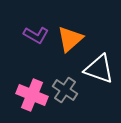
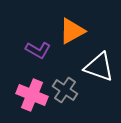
purple L-shape: moved 2 px right, 15 px down
orange triangle: moved 2 px right, 8 px up; rotated 12 degrees clockwise
white triangle: moved 2 px up
